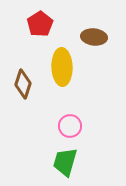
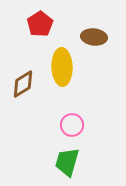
brown diamond: rotated 40 degrees clockwise
pink circle: moved 2 px right, 1 px up
green trapezoid: moved 2 px right
